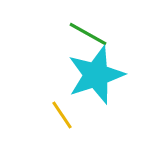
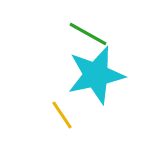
cyan star: rotated 6 degrees clockwise
